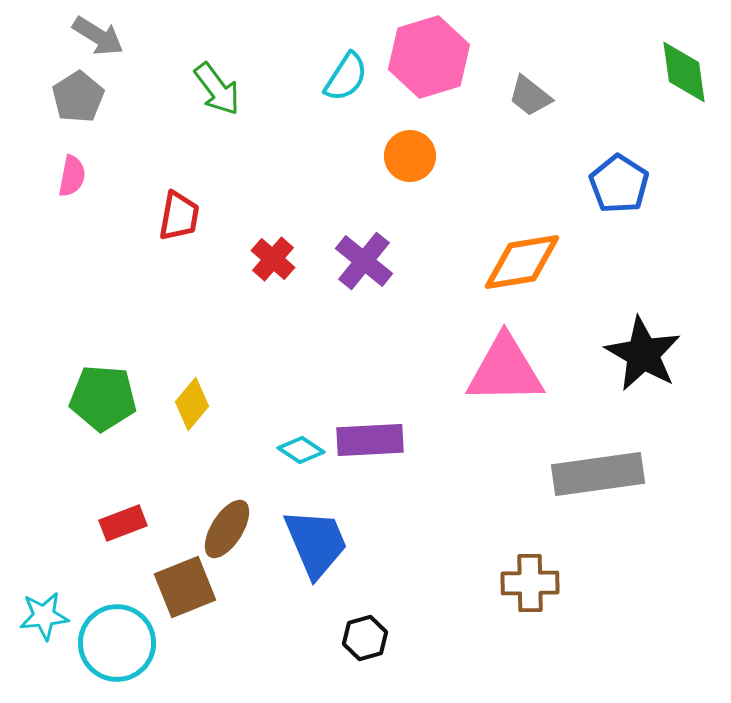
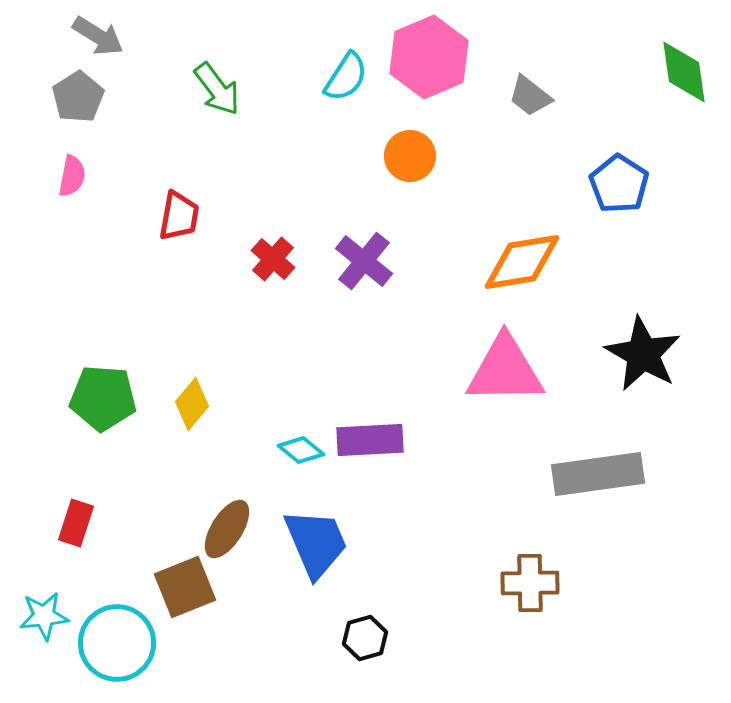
pink hexagon: rotated 6 degrees counterclockwise
cyan diamond: rotated 6 degrees clockwise
red rectangle: moved 47 px left; rotated 51 degrees counterclockwise
